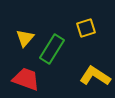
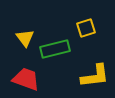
yellow triangle: rotated 18 degrees counterclockwise
green rectangle: moved 3 px right; rotated 44 degrees clockwise
yellow L-shape: rotated 140 degrees clockwise
